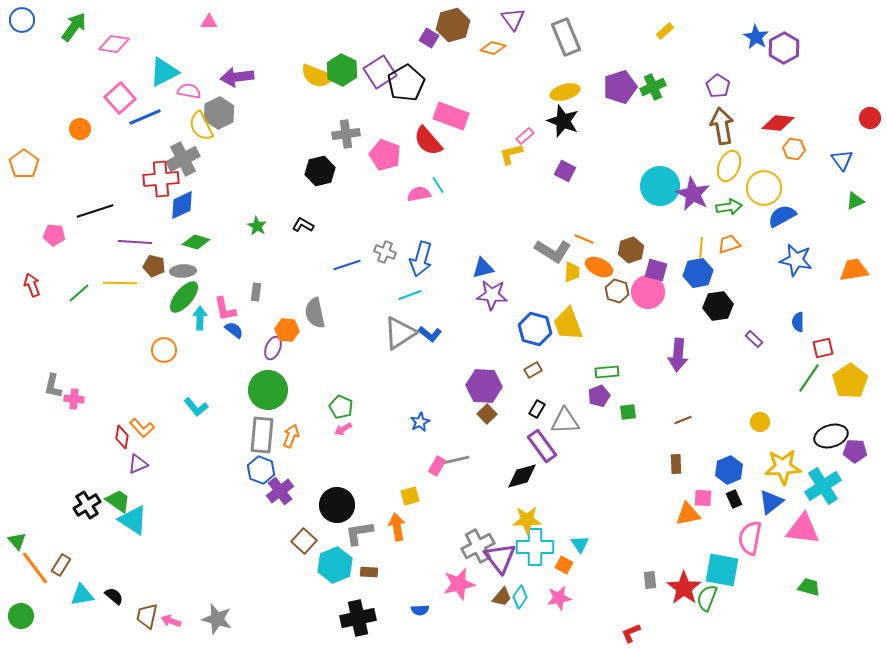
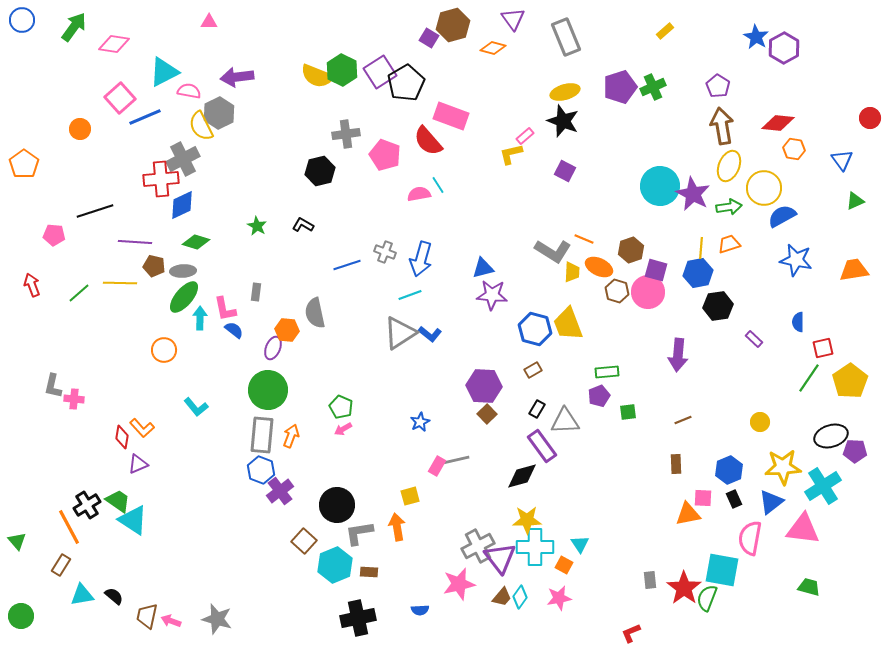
orange line at (35, 568): moved 34 px right, 41 px up; rotated 9 degrees clockwise
